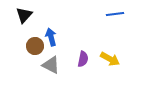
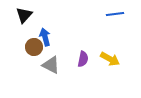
blue arrow: moved 6 px left
brown circle: moved 1 px left, 1 px down
